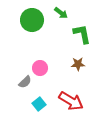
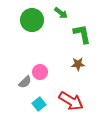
pink circle: moved 4 px down
